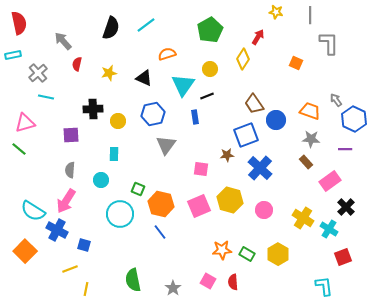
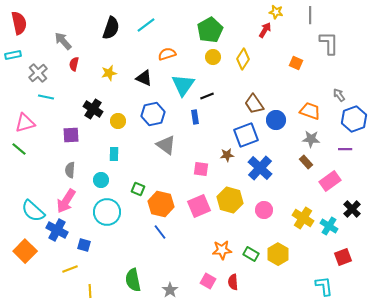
red arrow at (258, 37): moved 7 px right, 7 px up
red semicircle at (77, 64): moved 3 px left
yellow circle at (210, 69): moved 3 px right, 12 px up
gray arrow at (336, 100): moved 3 px right, 5 px up
black cross at (93, 109): rotated 36 degrees clockwise
blue hexagon at (354, 119): rotated 15 degrees clockwise
gray triangle at (166, 145): rotated 30 degrees counterclockwise
black cross at (346, 207): moved 6 px right, 2 px down
cyan semicircle at (33, 211): rotated 10 degrees clockwise
cyan circle at (120, 214): moved 13 px left, 2 px up
cyan cross at (329, 229): moved 3 px up
green rectangle at (247, 254): moved 4 px right
gray star at (173, 288): moved 3 px left, 2 px down
yellow line at (86, 289): moved 4 px right, 2 px down; rotated 16 degrees counterclockwise
